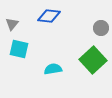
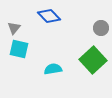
blue diamond: rotated 40 degrees clockwise
gray triangle: moved 2 px right, 4 px down
